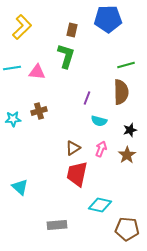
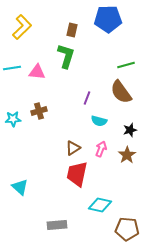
brown semicircle: rotated 145 degrees clockwise
